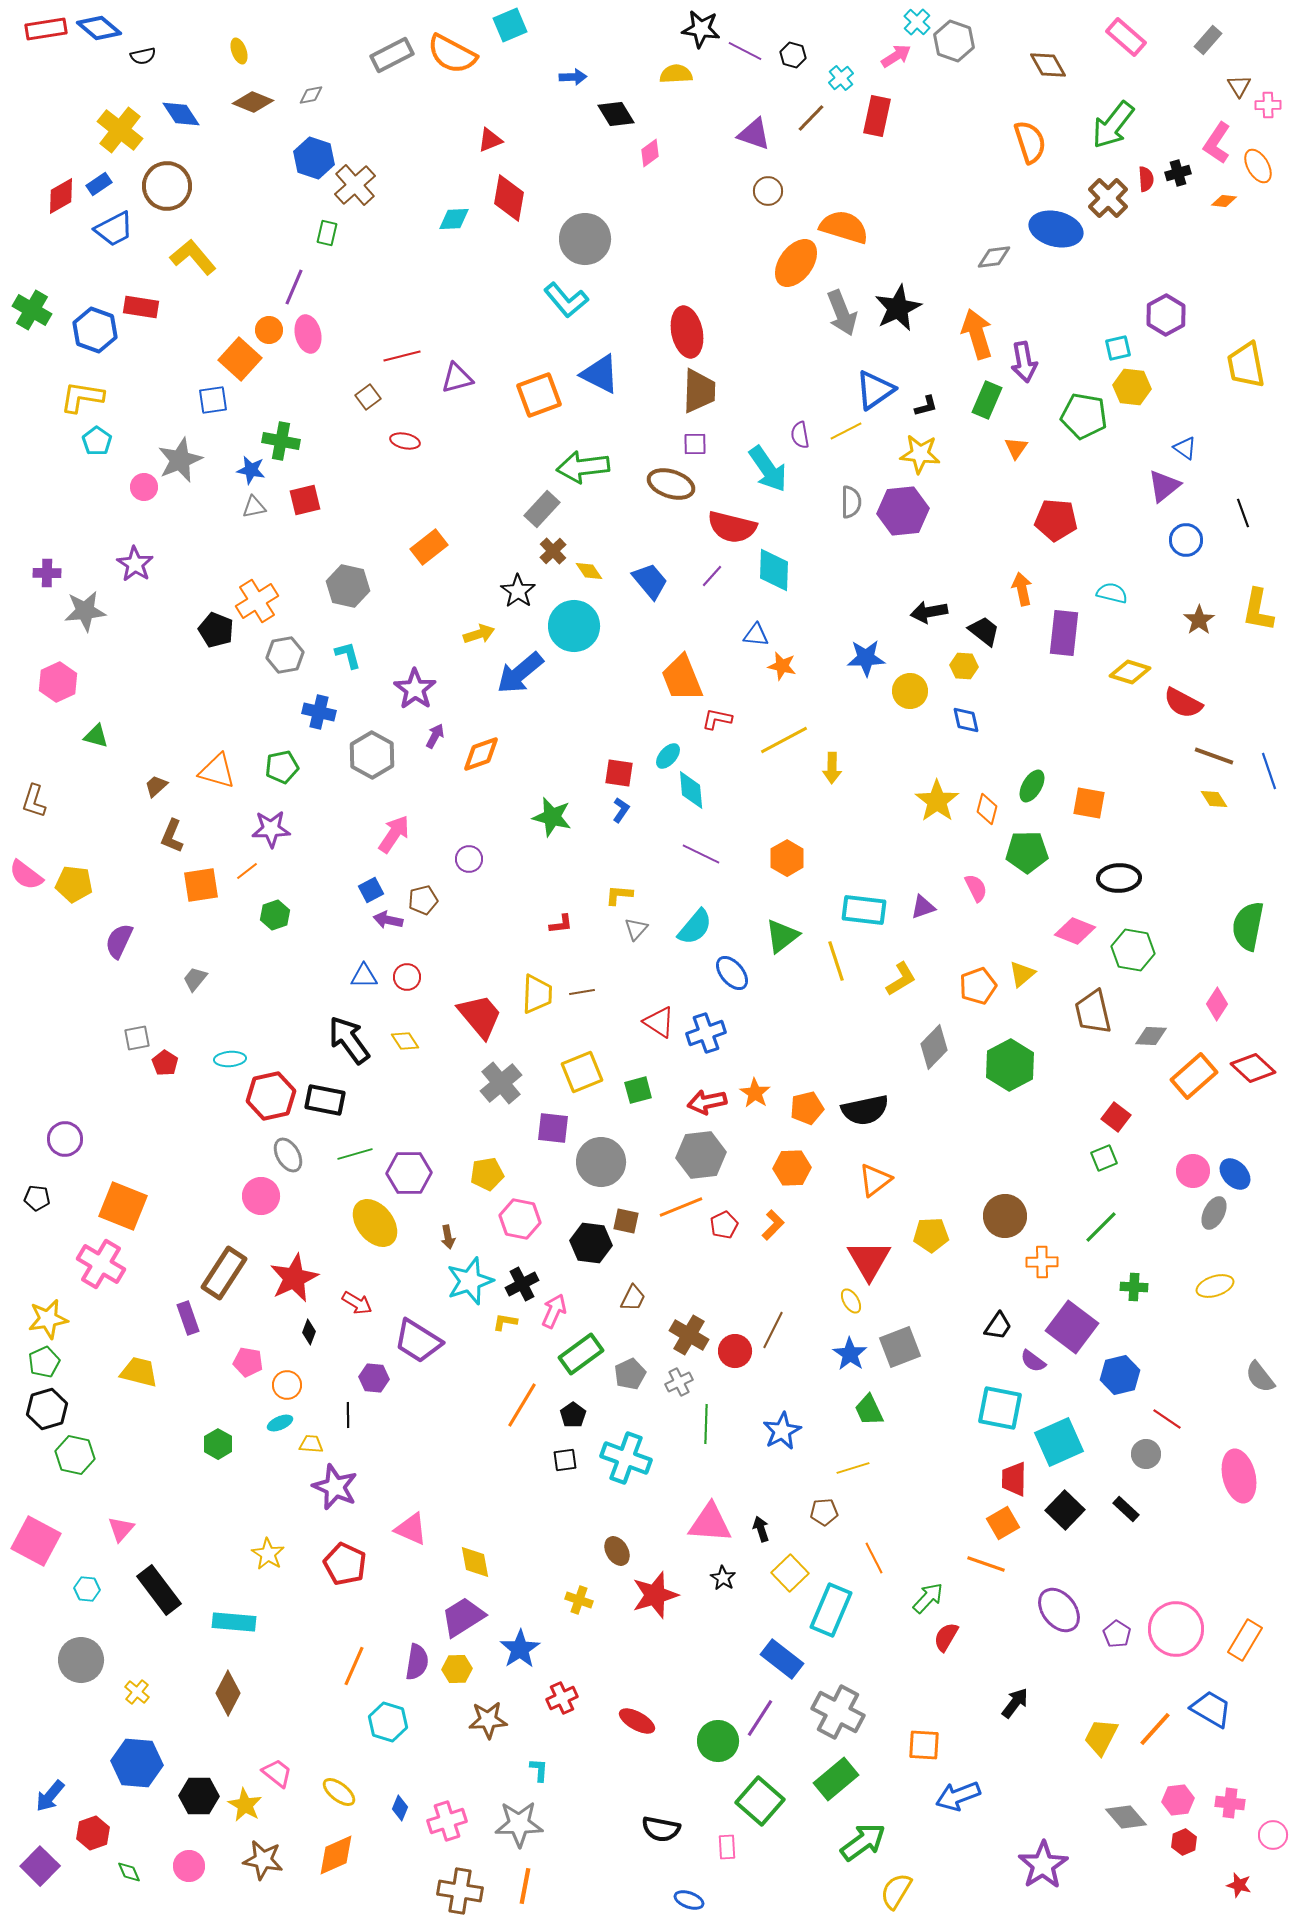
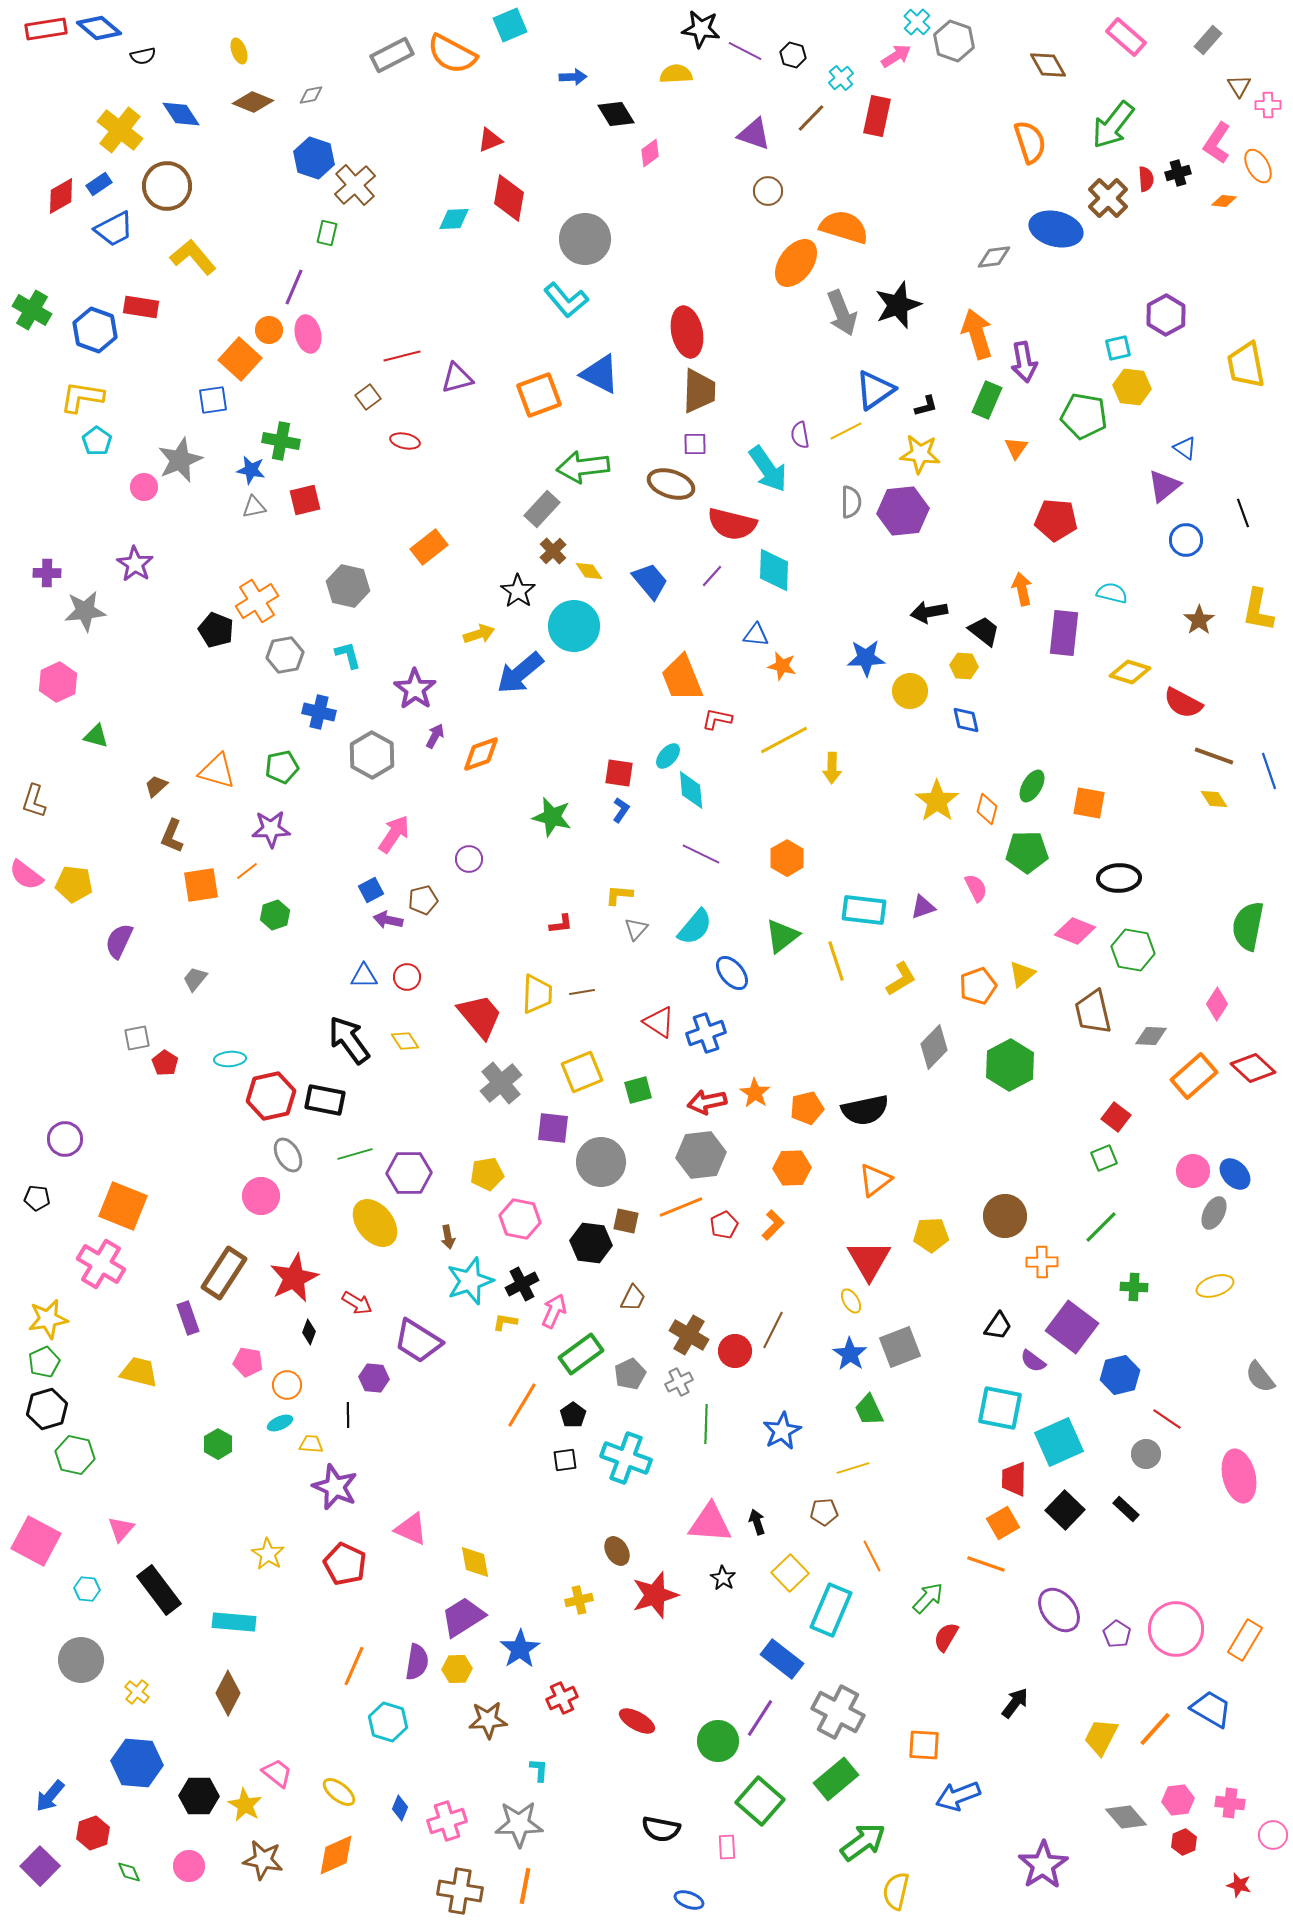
black star at (898, 308): moved 3 px up; rotated 6 degrees clockwise
red semicircle at (732, 527): moved 3 px up
black arrow at (761, 1529): moved 4 px left, 7 px up
orange line at (874, 1558): moved 2 px left, 2 px up
yellow cross at (579, 1600): rotated 32 degrees counterclockwise
yellow semicircle at (896, 1891): rotated 18 degrees counterclockwise
